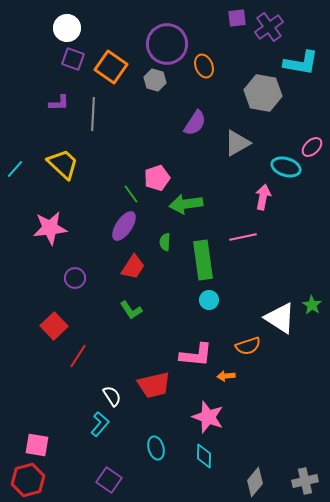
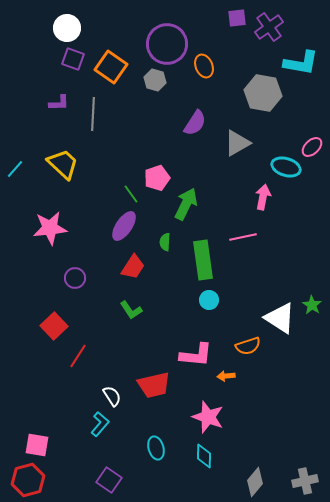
green arrow at (186, 204): rotated 124 degrees clockwise
